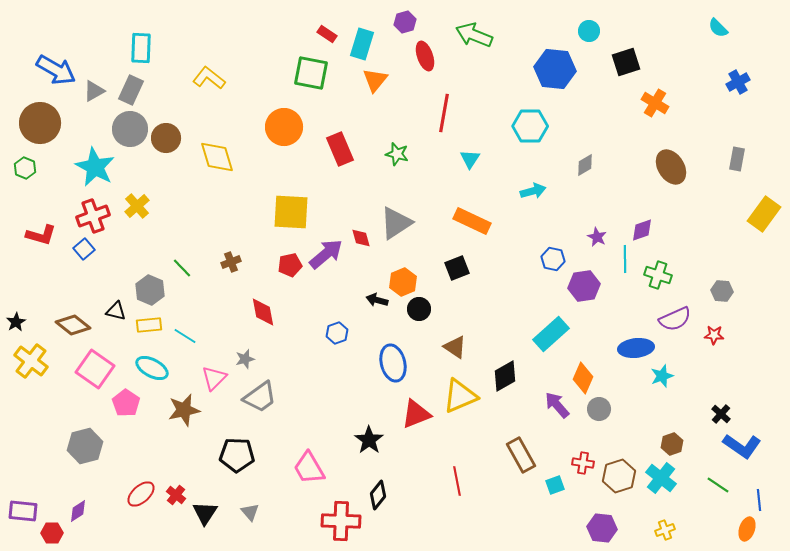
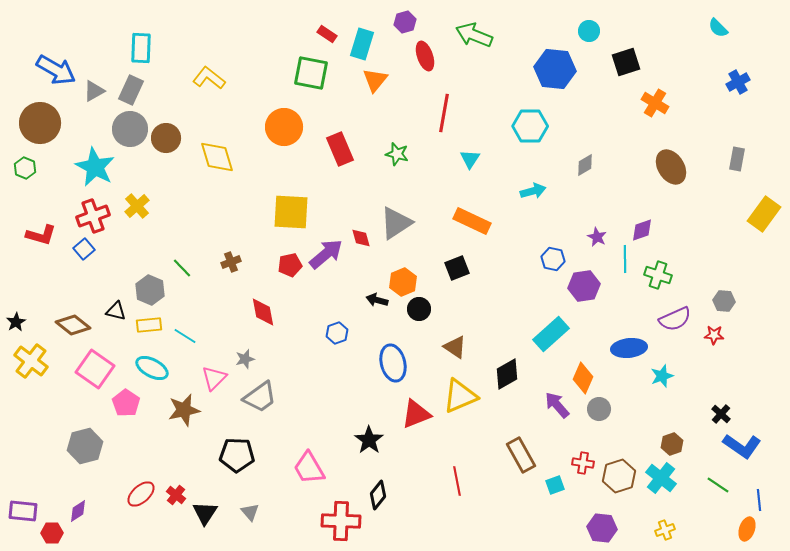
gray hexagon at (722, 291): moved 2 px right, 10 px down
blue ellipse at (636, 348): moved 7 px left
black diamond at (505, 376): moved 2 px right, 2 px up
